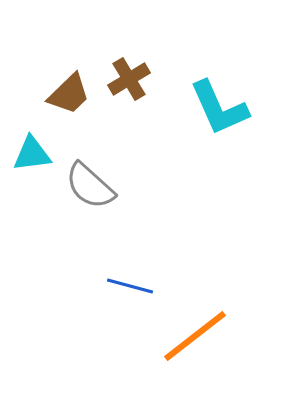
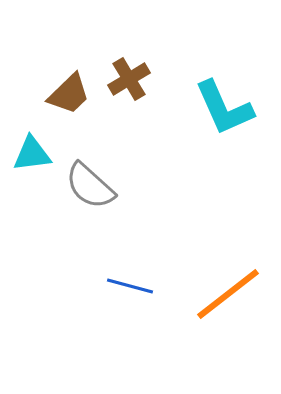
cyan L-shape: moved 5 px right
orange line: moved 33 px right, 42 px up
